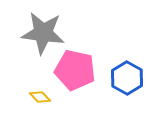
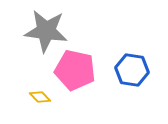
gray star: moved 3 px right, 2 px up
blue hexagon: moved 5 px right, 8 px up; rotated 20 degrees counterclockwise
